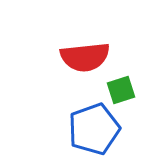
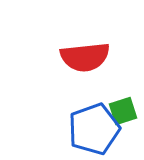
green square: moved 2 px right, 21 px down
